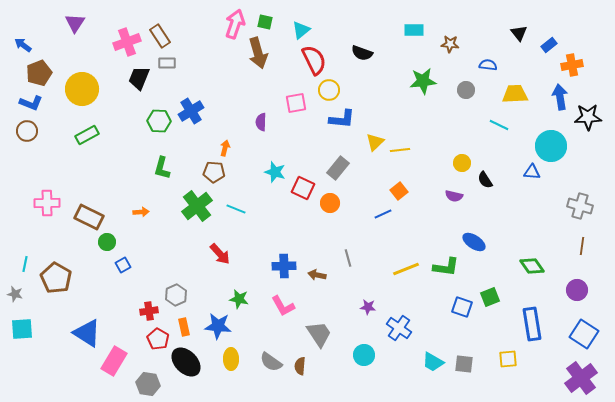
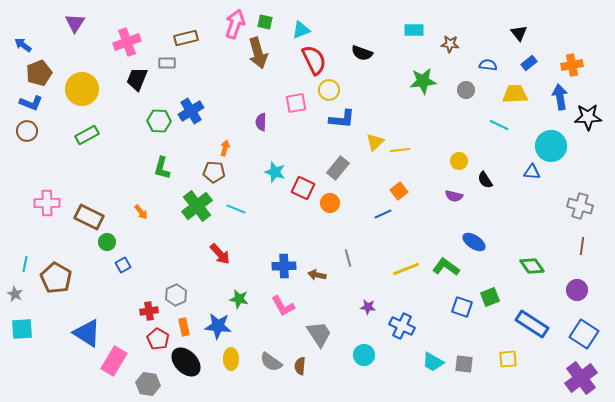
cyan triangle at (301, 30): rotated 18 degrees clockwise
brown rectangle at (160, 36): moved 26 px right, 2 px down; rotated 70 degrees counterclockwise
blue rectangle at (549, 45): moved 20 px left, 18 px down
black trapezoid at (139, 78): moved 2 px left, 1 px down
yellow circle at (462, 163): moved 3 px left, 2 px up
orange arrow at (141, 212): rotated 56 degrees clockwise
green L-shape at (446, 267): rotated 152 degrees counterclockwise
gray star at (15, 294): rotated 14 degrees clockwise
blue rectangle at (532, 324): rotated 48 degrees counterclockwise
blue cross at (399, 328): moved 3 px right, 2 px up; rotated 10 degrees counterclockwise
